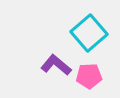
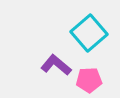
pink pentagon: moved 4 px down
